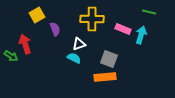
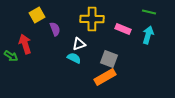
cyan arrow: moved 7 px right
orange rectangle: rotated 25 degrees counterclockwise
